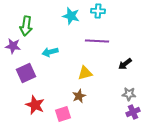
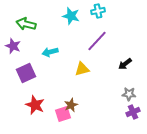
cyan cross: rotated 16 degrees counterclockwise
green arrow: moved 2 px up; rotated 96 degrees clockwise
purple line: rotated 50 degrees counterclockwise
purple star: rotated 14 degrees clockwise
yellow triangle: moved 3 px left, 4 px up
brown star: moved 8 px left, 9 px down
